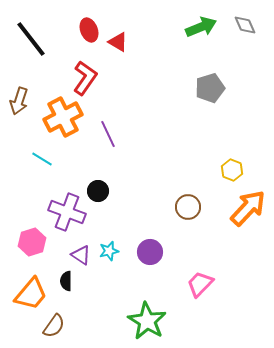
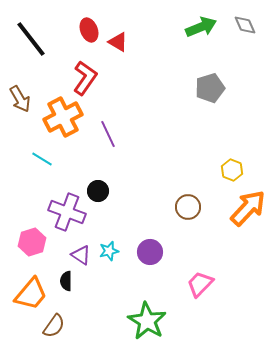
brown arrow: moved 1 px right, 2 px up; rotated 48 degrees counterclockwise
